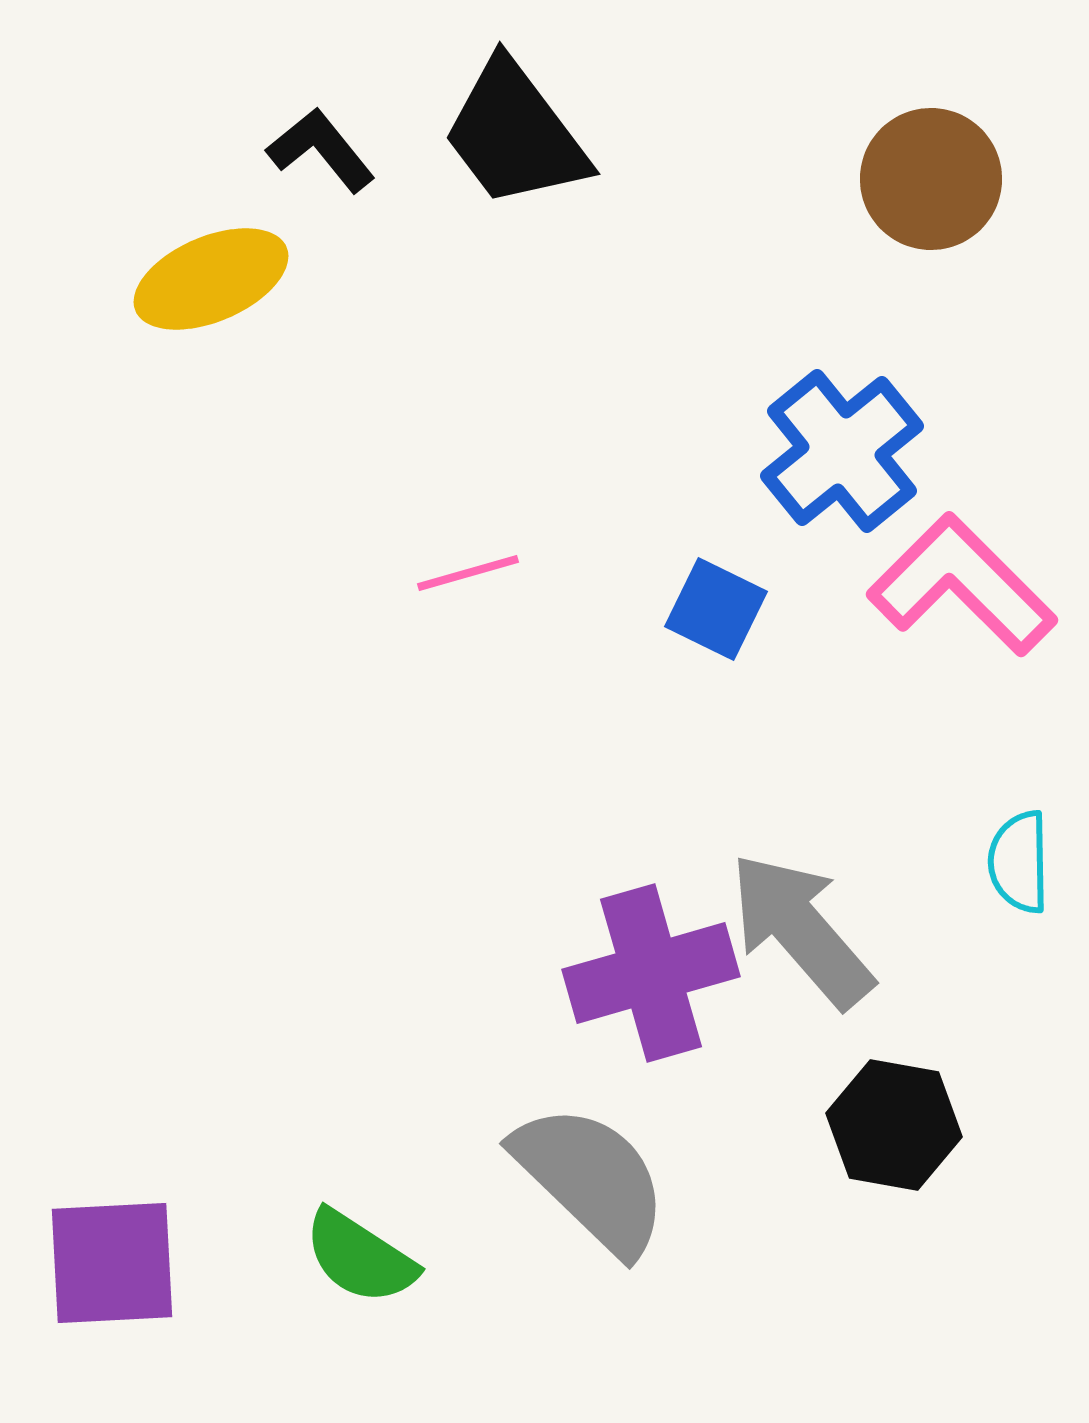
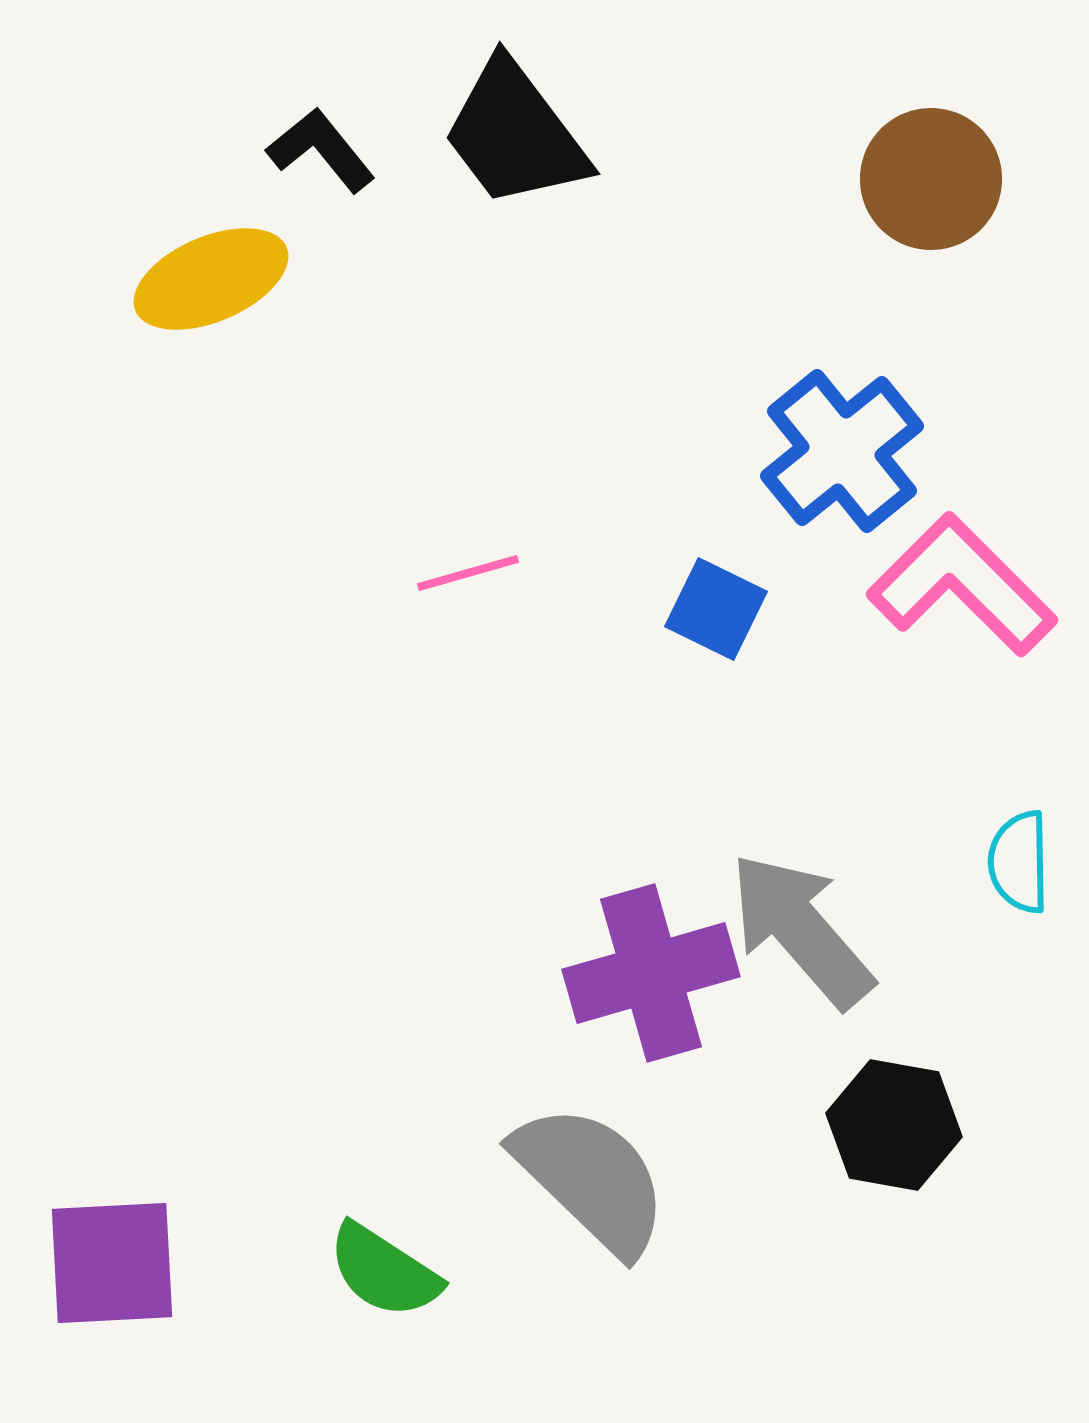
green semicircle: moved 24 px right, 14 px down
